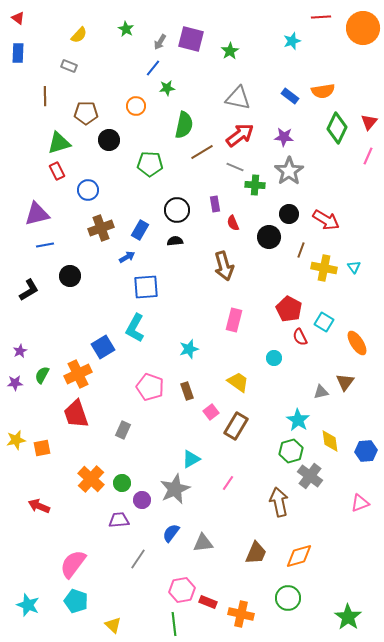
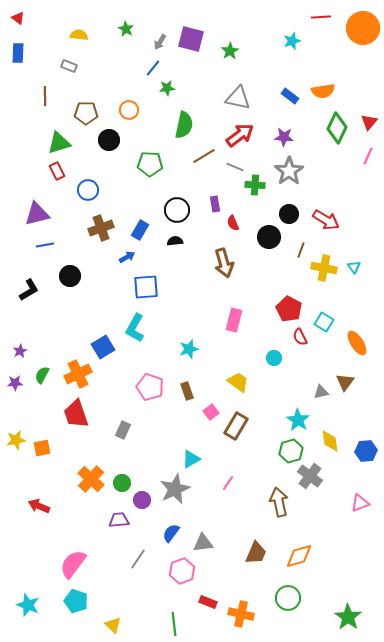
yellow semicircle at (79, 35): rotated 126 degrees counterclockwise
orange circle at (136, 106): moved 7 px left, 4 px down
brown line at (202, 152): moved 2 px right, 4 px down
brown arrow at (224, 266): moved 3 px up
pink hexagon at (182, 590): moved 19 px up; rotated 10 degrees counterclockwise
